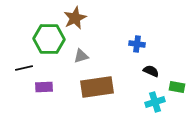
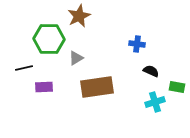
brown star: moved 4 px right, 2 px up
gray triangle: moved 5 px left, 2 px down; rotated 14 degrees counterclockwise
